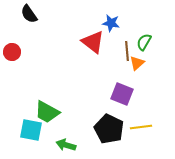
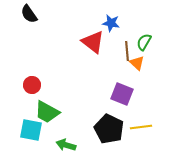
red circle: moved 20 px right, 33 px down
orange triangle: rotated 35 degrees counterclockwise
